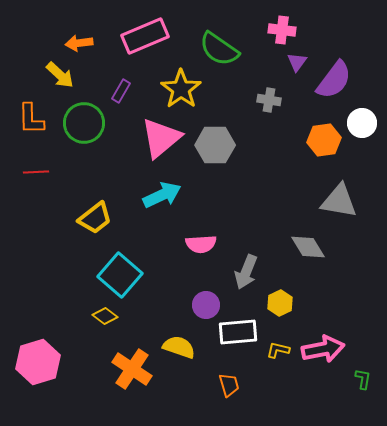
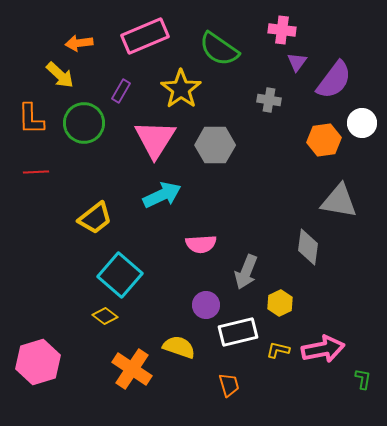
pink triangle: moved 6 px left, 1 px down; rotated 18 degrees counterclockwise
gray diamond: rotated 39 degrees clockwise
white rectangle: rotated 9 degrees counterclockwise
